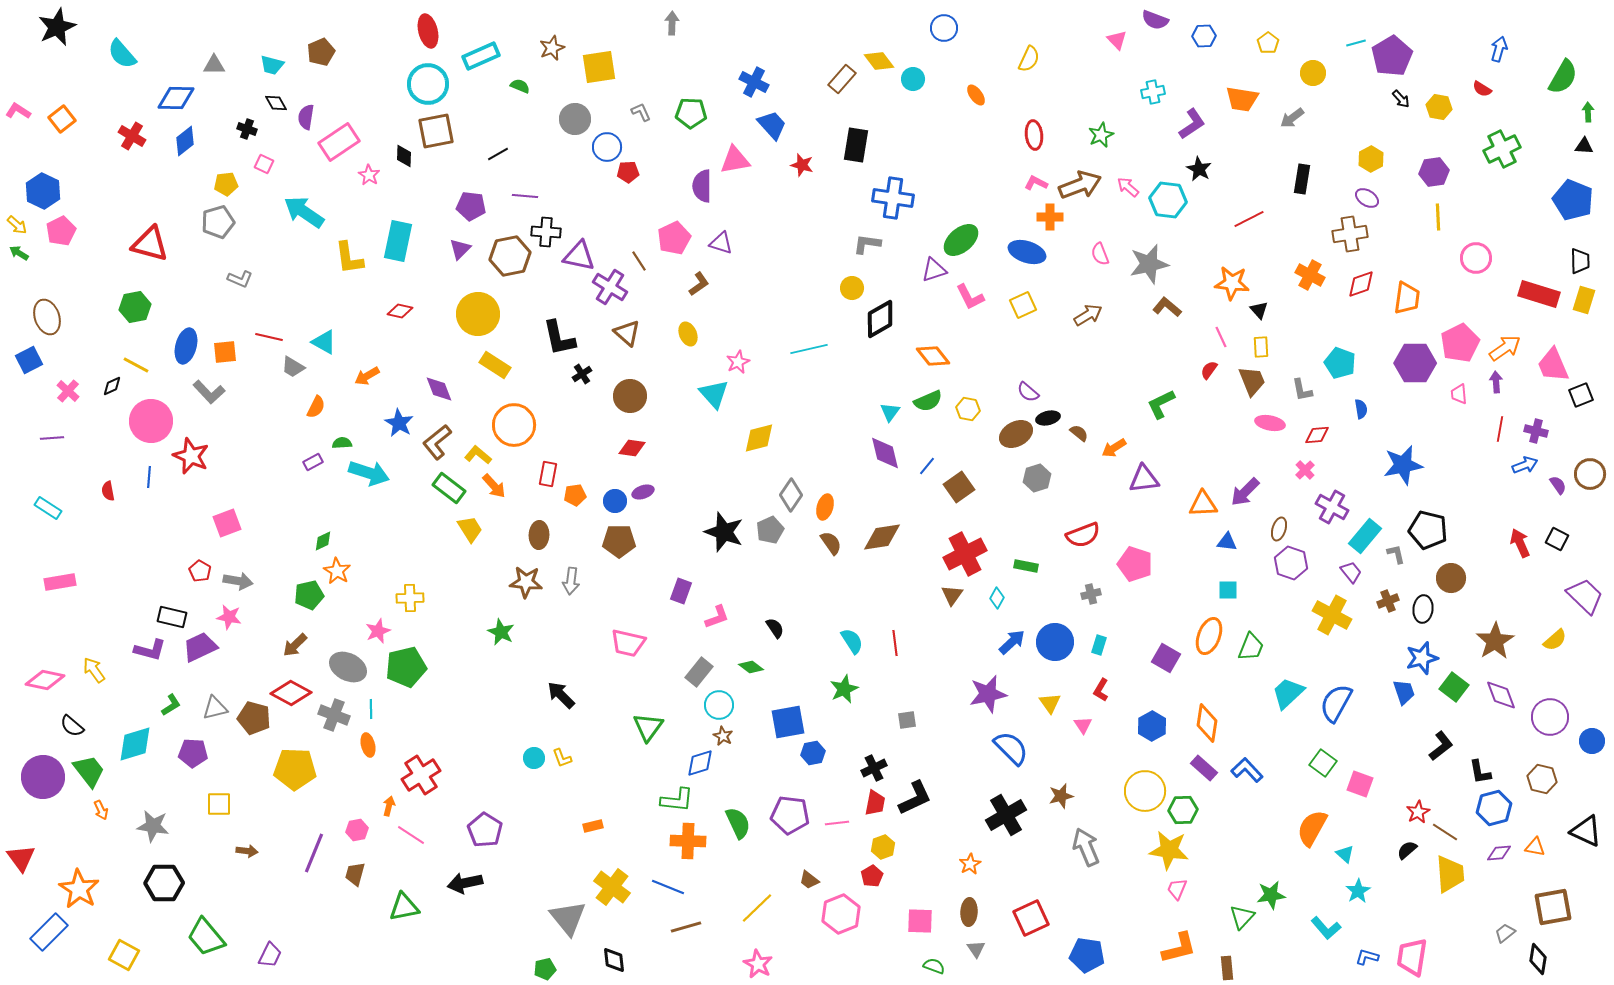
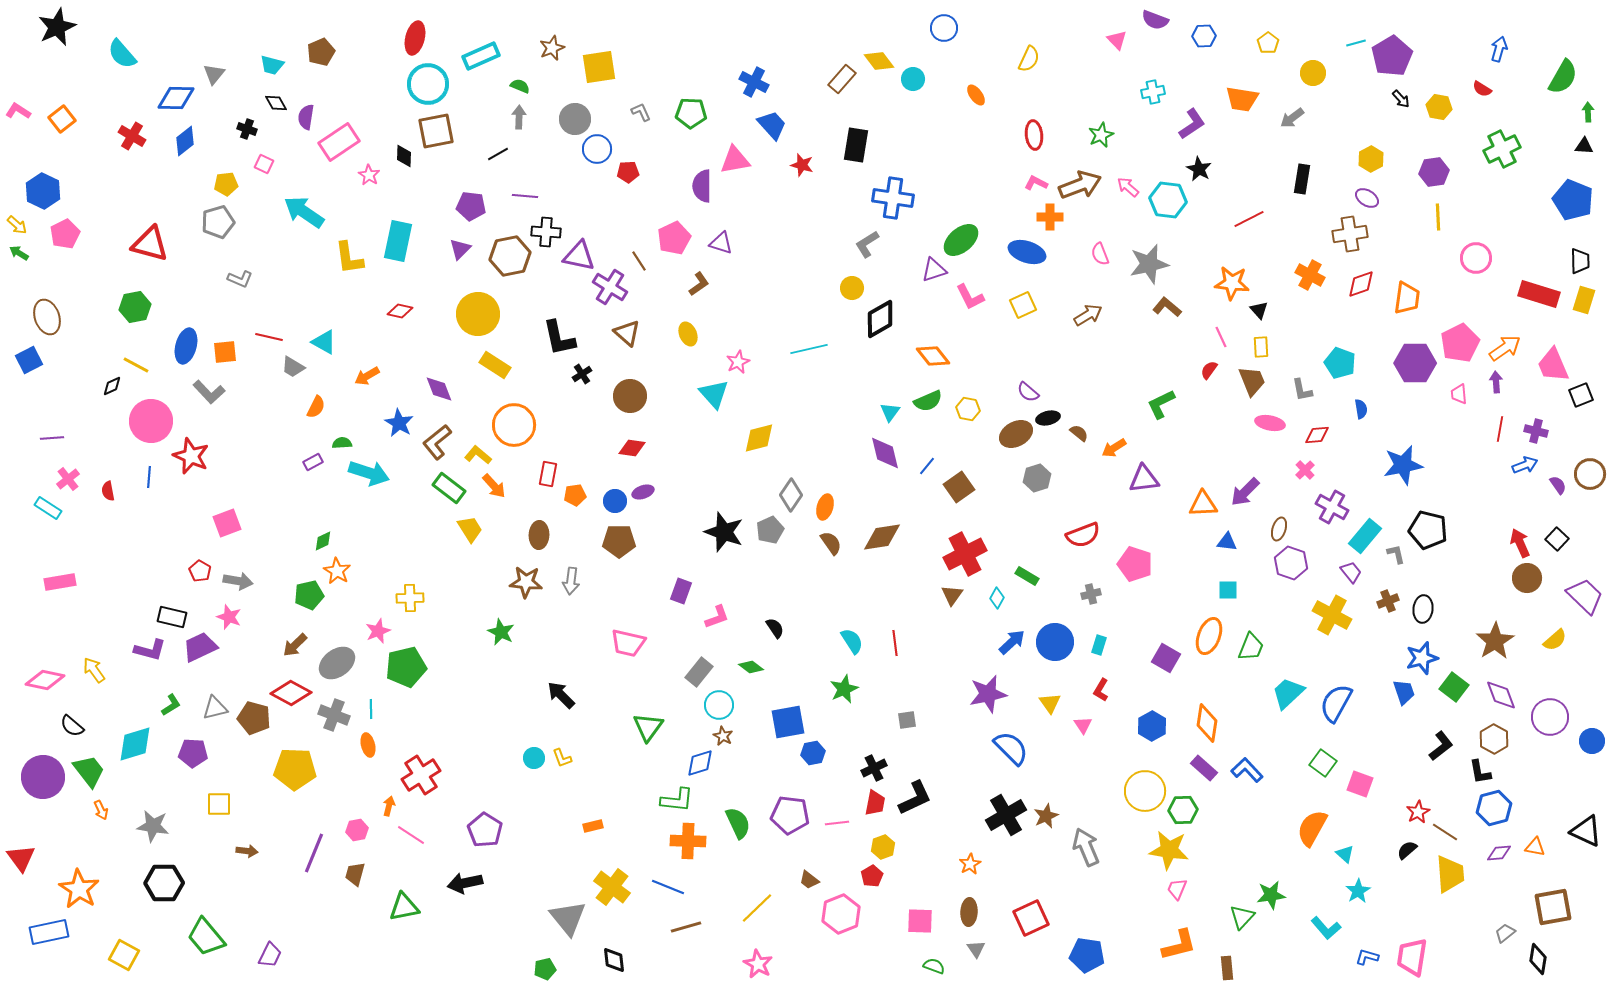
gray arrow at (672, 23): moved 153 px left, 94 px down
red ellipse at (428, 31): moved 13 px left, 7 px down; rotated 28 degrees clockwise
gray triangle at (214, 65): moved 9 px down; rotated 50 degrees counterclockwise
blue circle at (607, 147): moved 10 px left, 2 px down
pink pentagon at (61, 231): moved 4 px right, 3 px down
gray L-shape at (867, 244): rotated 40 degrees counterclockwise
pink cross at (68, 391): moved 88 px down; rotated 10 degrees clockwise
black square at (1557, 539): rotated 15 degrees clockwise
green rectangle at (1026, 566): moved 1 px right, 10 px down; rotated 20 degrees clockwise
brown circle at (1451, 578): moved 76 px right
pink star at (229, 617): rotated 10 degrees clockwise
gray ellipse at (348, 667): moved 11 px left, 4 px up; rotated 63 degrees counterclockwise
brown hexagon at (1542, 779): moved 48 px left, 40 px up; rotated 16 degrees clockwise
brown star at (1061, 796): moved 15 px left, 20 px down; rotated 10 degrees counterclockwise
blue rectangle at (49, 932): rotated 33 degrees clockwise
orange L-shape at (1179, 948): moved 3 px up
